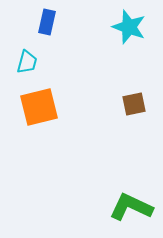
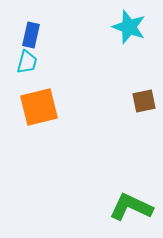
blue rectangle: moved 16 px left, 13 px down
brown square: moved 10 px right, 3 px up
